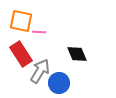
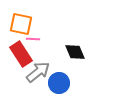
orange square: moved 3 px down
pink line: moved 6 px left, 7 px down
black diamond: moved 2 px left, 2 px up
gray arrow: moved 2 px left, 1 px down; rotated 20 degrees clockwise
